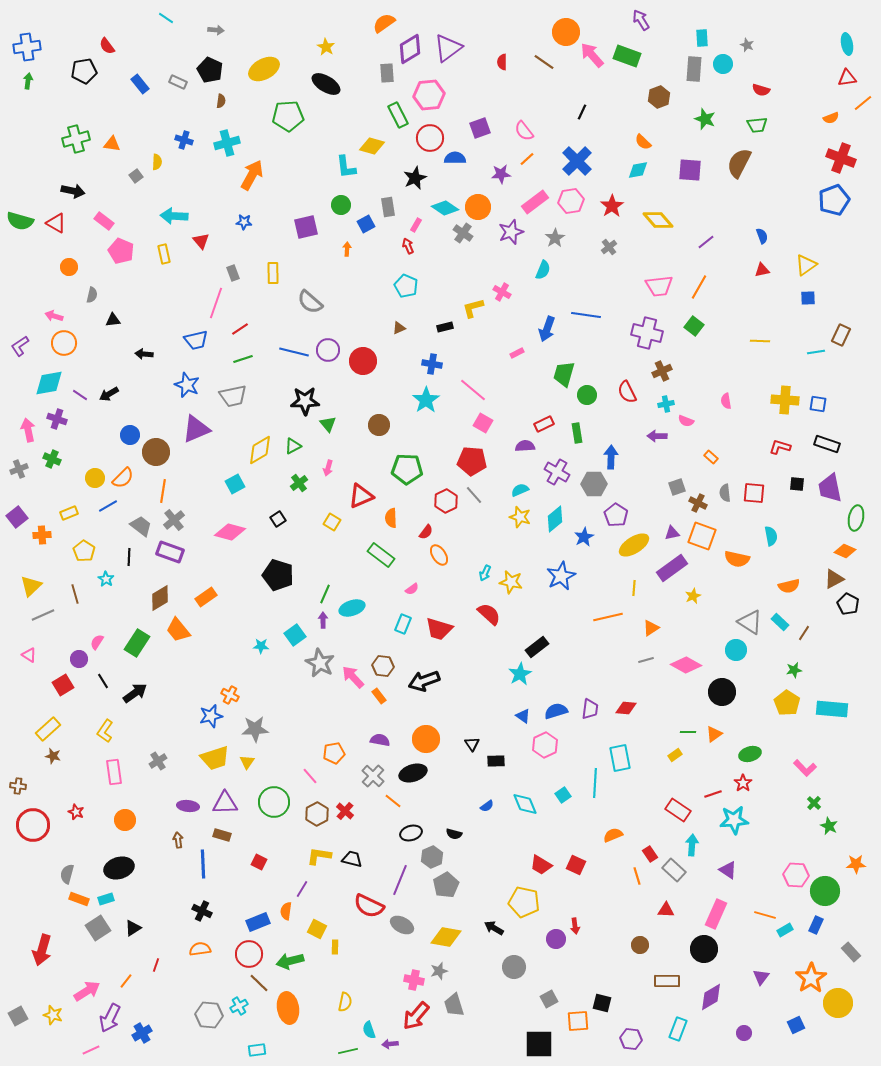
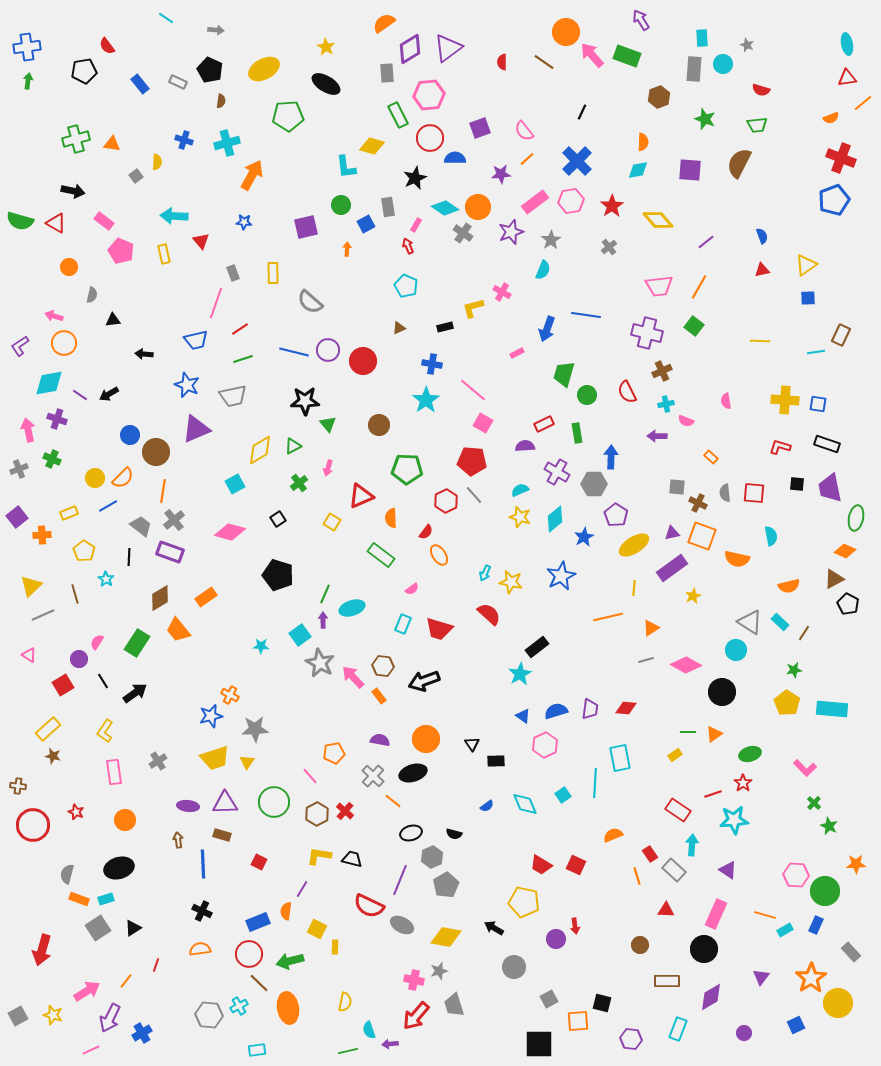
orange semicircle at (643, 142): rotated 132 degrees counterclockwise
gray star at (555, 238): moved 4 px left, 2 px down
gray square at (677, 487): rotated 24 degrees clockwise
cyan square at (295, 635): moved 5 px right
